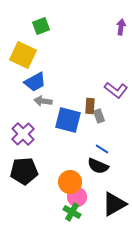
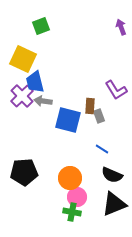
purple arrow: rotated 28 degrees counterclockwise
yellow square: moved 4 px down
blue trapezoid: rotated 105 degrees clockwise
purple L-shape: rotated 20 degrees clockwise
purple cross: moved 1 px left, 38 px up
black semicircle: moved 14 px right, 9 px down
black pentagon: moved 1 px down
orange circle: moved 4 px up
black triangle: rotated 8 degrees clockwise
green cross: rotated 18 degrees counterclockwise
